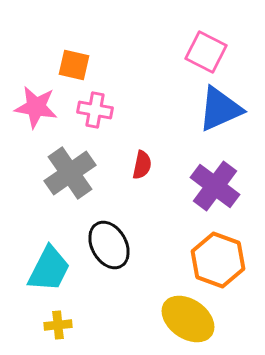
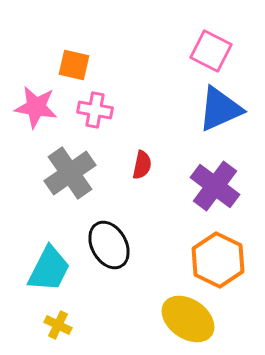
pink square: moved 5 px right, 1 px up
orange hexagon: rotated 6 degrees clockwise
yellow cross: rotated 32 degrees clockwise
